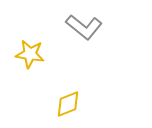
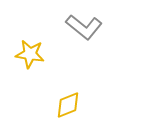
yellow diamond: moved 1 px down
